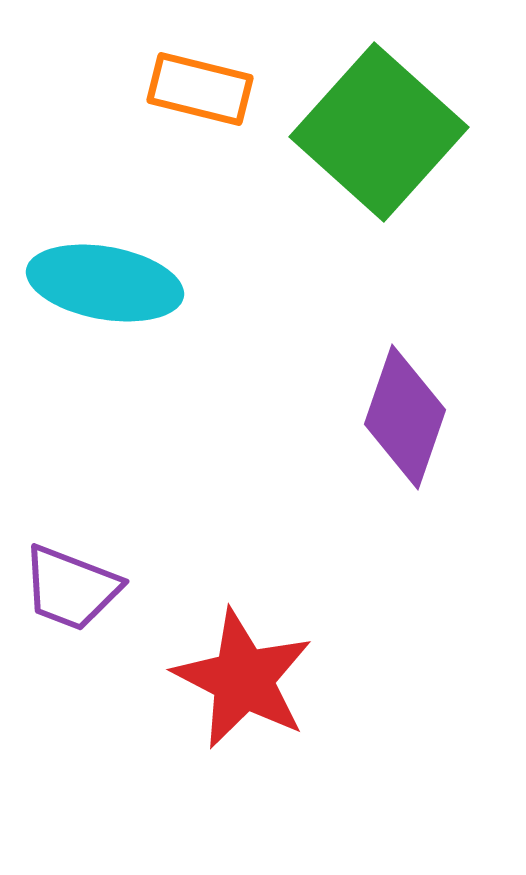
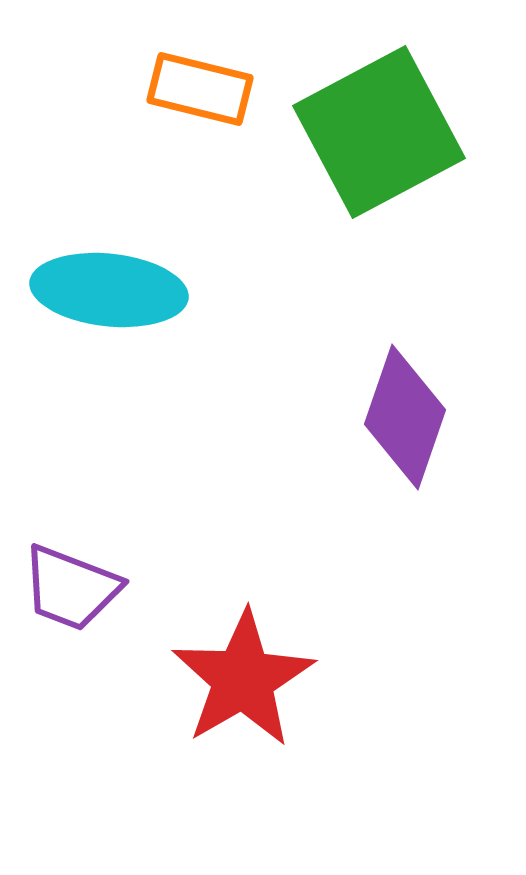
green square: rotated 20 degrees clockwise
cyan ellipse: moved 4 px right, 7 px down; rotated 4 degrees counterclockwise
red star: rotated 15 degrees clockwise
